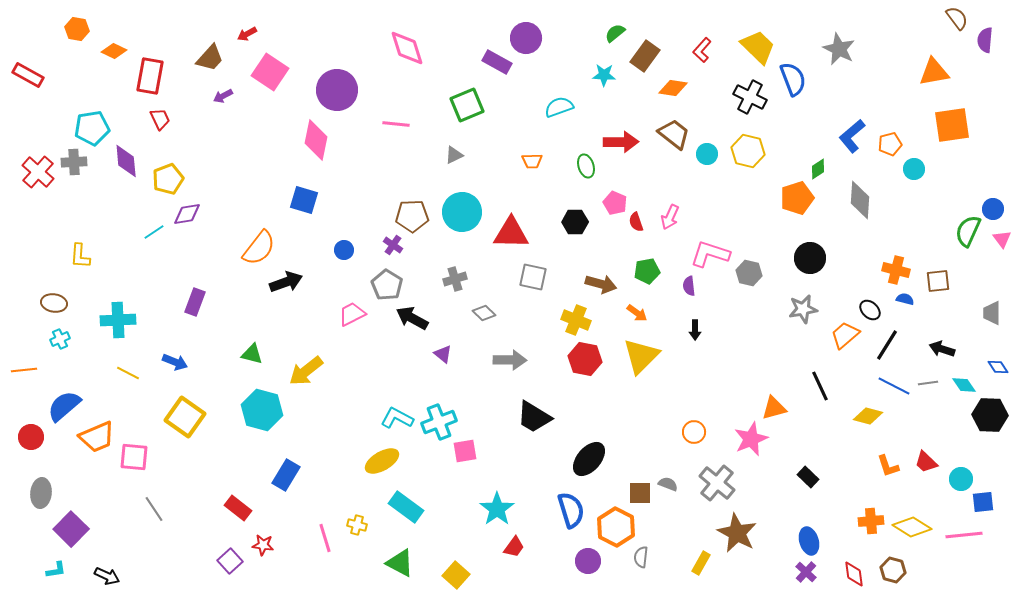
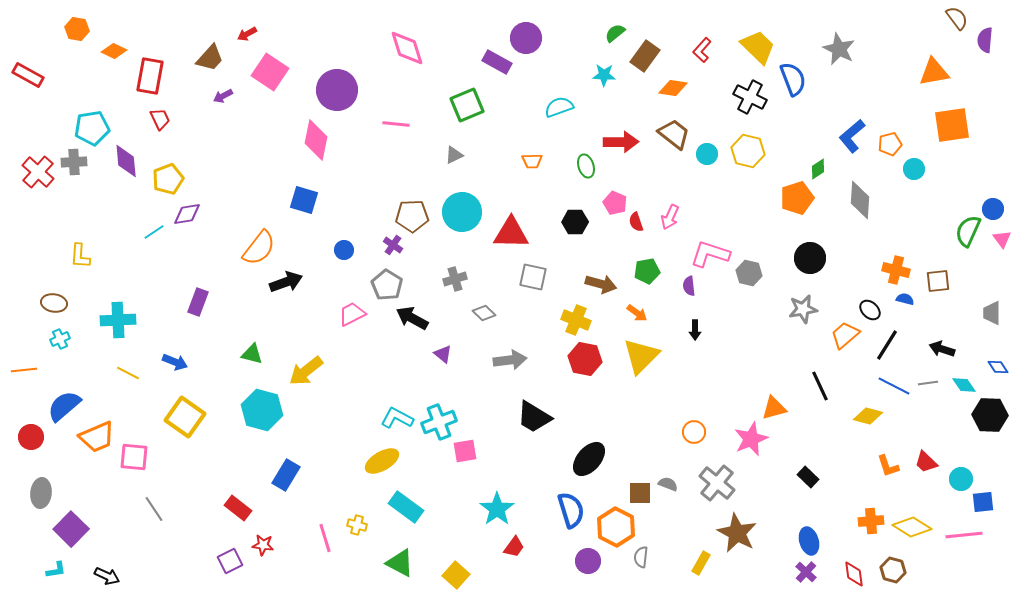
purple rectangle at (195, 302): moved 3 px right
gray arrow at (510, 360): rotated 8 degrees counterclockwise
purple square at (230, 561): rotated 15 degrees clockwise
